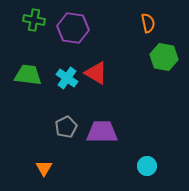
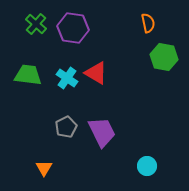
green cross: moved 2 px right, 4 px down; rotated 30 degrees clockwise
purple trapezoid: rotated 64 degrees clockwise
